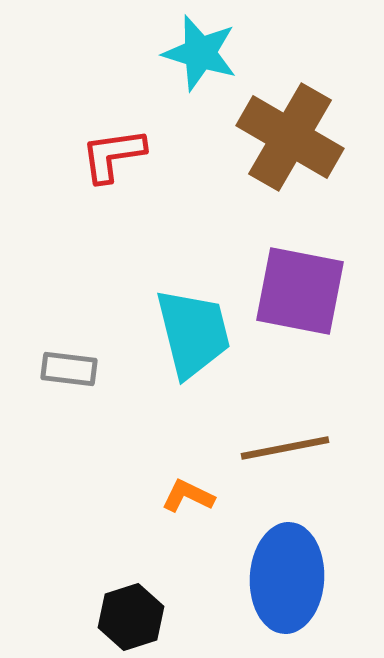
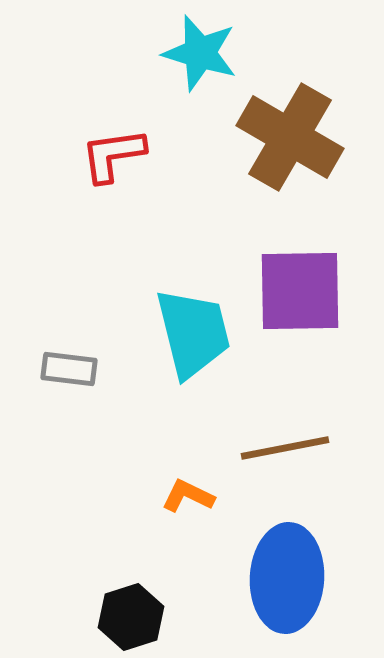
purple square: rotated 12 degrees counterclockwise
